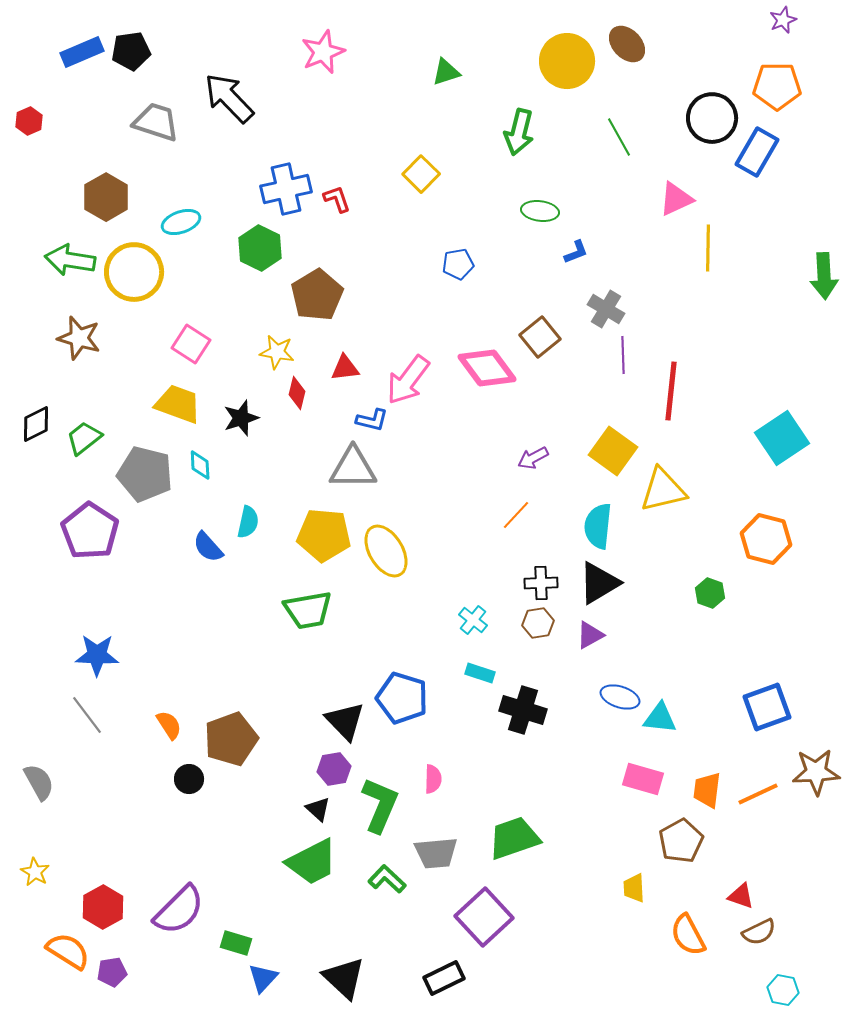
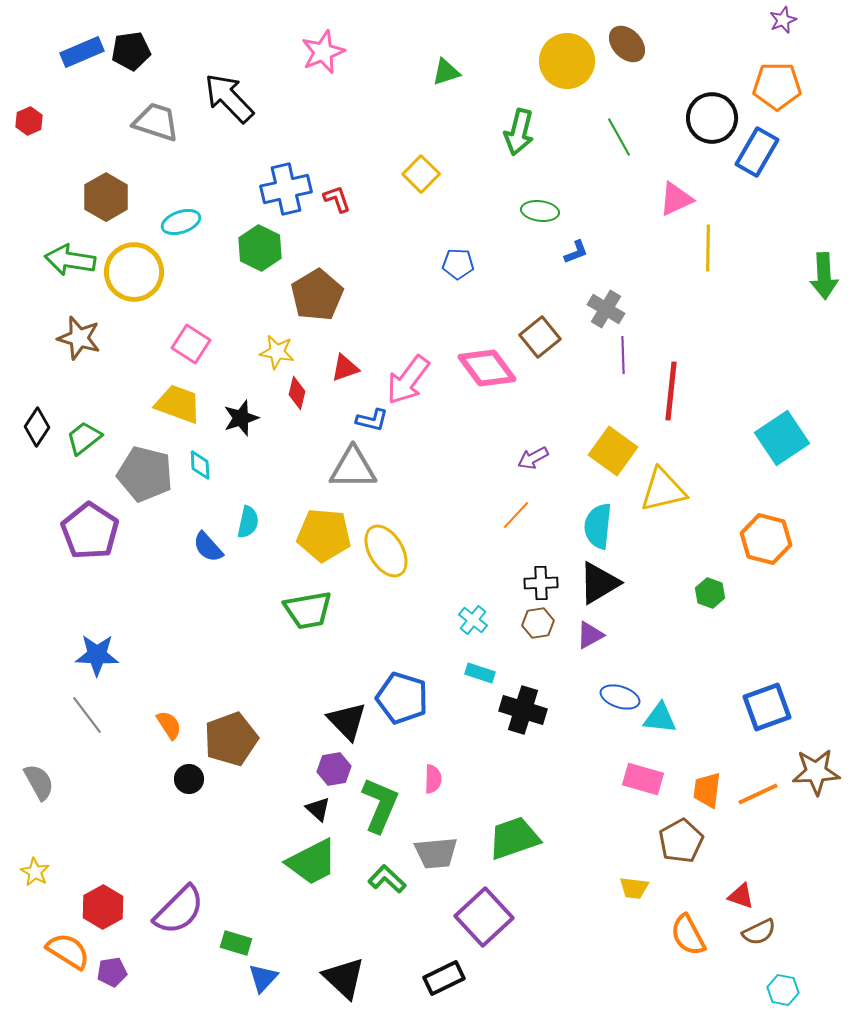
blue pentagon at (458, 264): rotated 12 degrees clockwise
red triangle at (345, 368): rotated 12 degrees counterclockwise
black diamond at (36, 424): moved 1 px right, 3 px down; rotated 30 degrees counterclockwise
black triangle at (345, 721): moved 2 px right
yellow trapezoid at (634, 888): rotated 80 degrees counterclockwise
